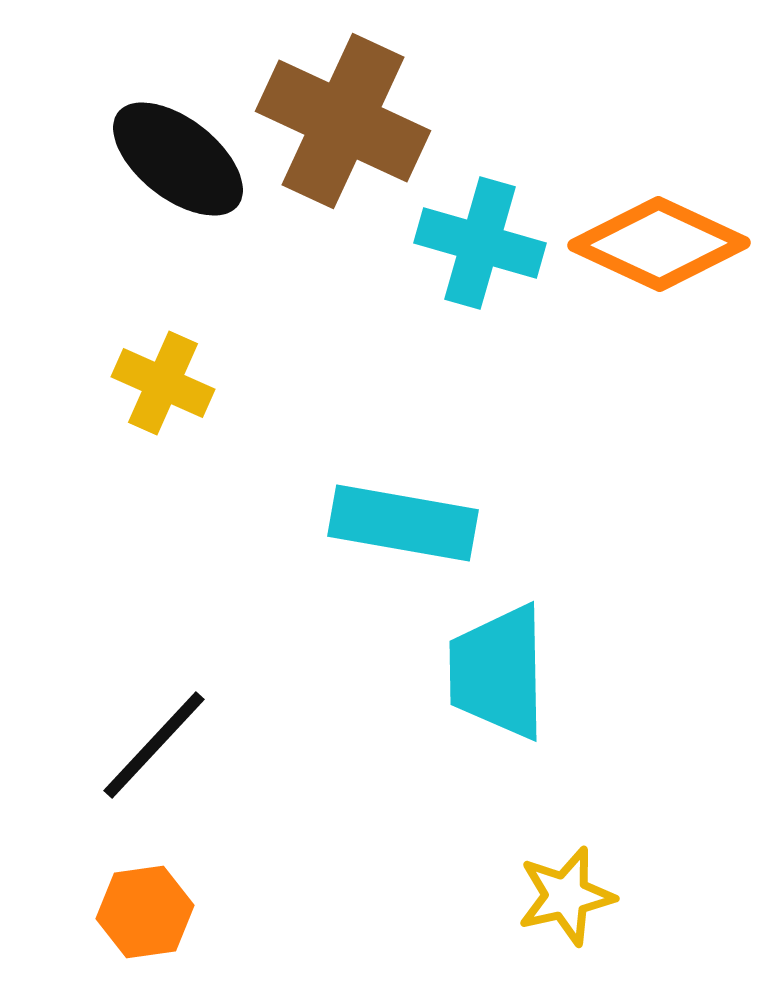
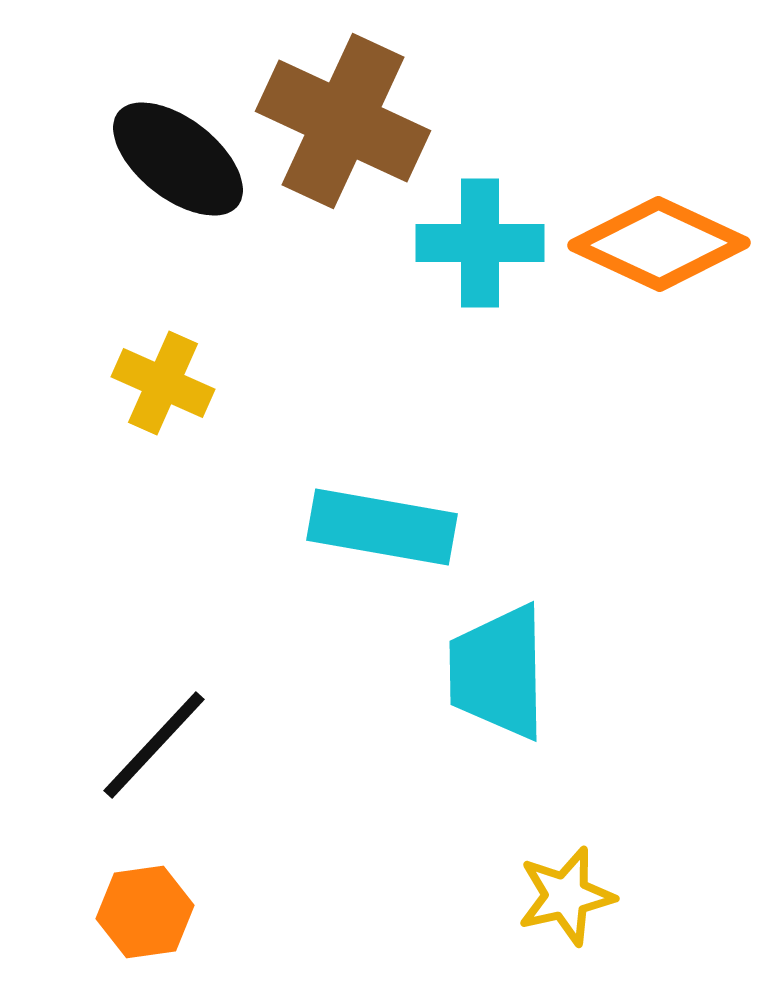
cyan cross: rotated 16 degrees counterclockwise
cyan rectangle: moved 21 px left, 4 px down
